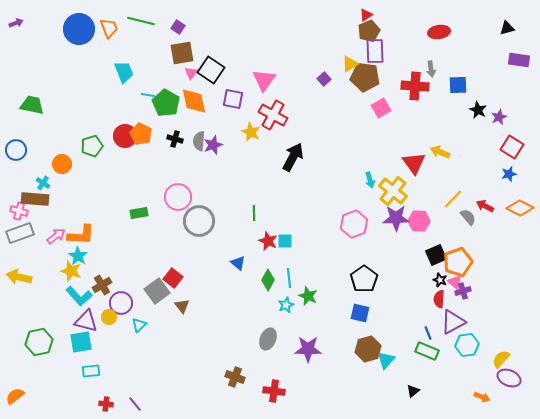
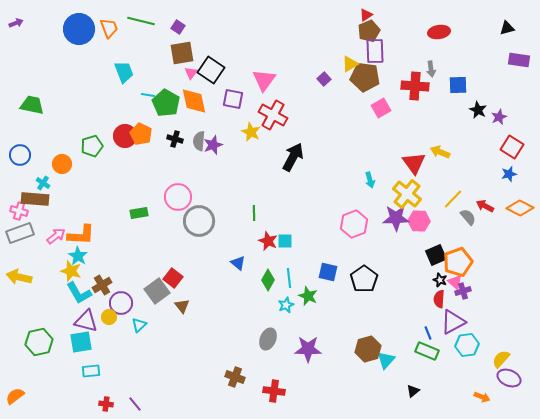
blue circle at (16, 150): moved 4 px right, 5 px down
yellow cross at (393, 191): moved 14 px right, 3 px down
cyan L-shape at (79, 296): moved 3 px up; rotated 12 degrees clockwise
blue square at (360, 313): moved 32 px left, 41 px up
